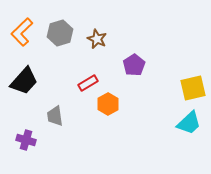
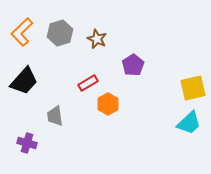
purple pentagon: moved 1 px left
purple cross: moved 1 px right, 3 px down
